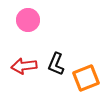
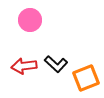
pink circle: moved 2 px right
black L-shape: rotated 70 degrees counterclockwise
